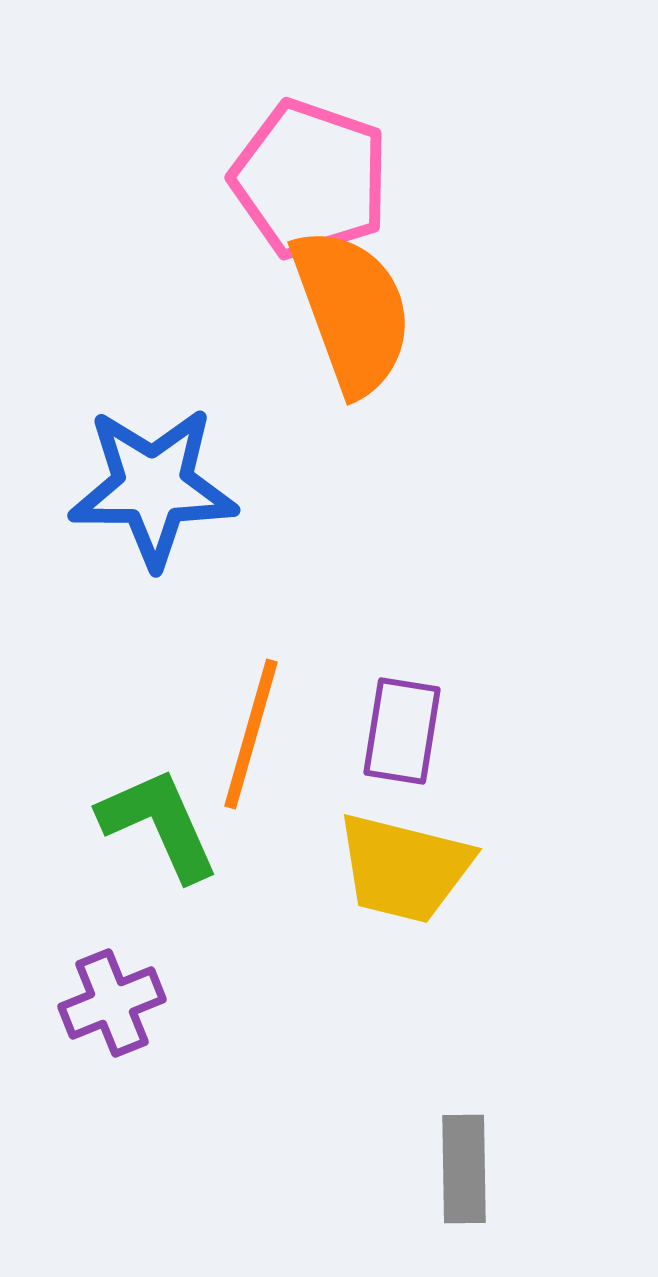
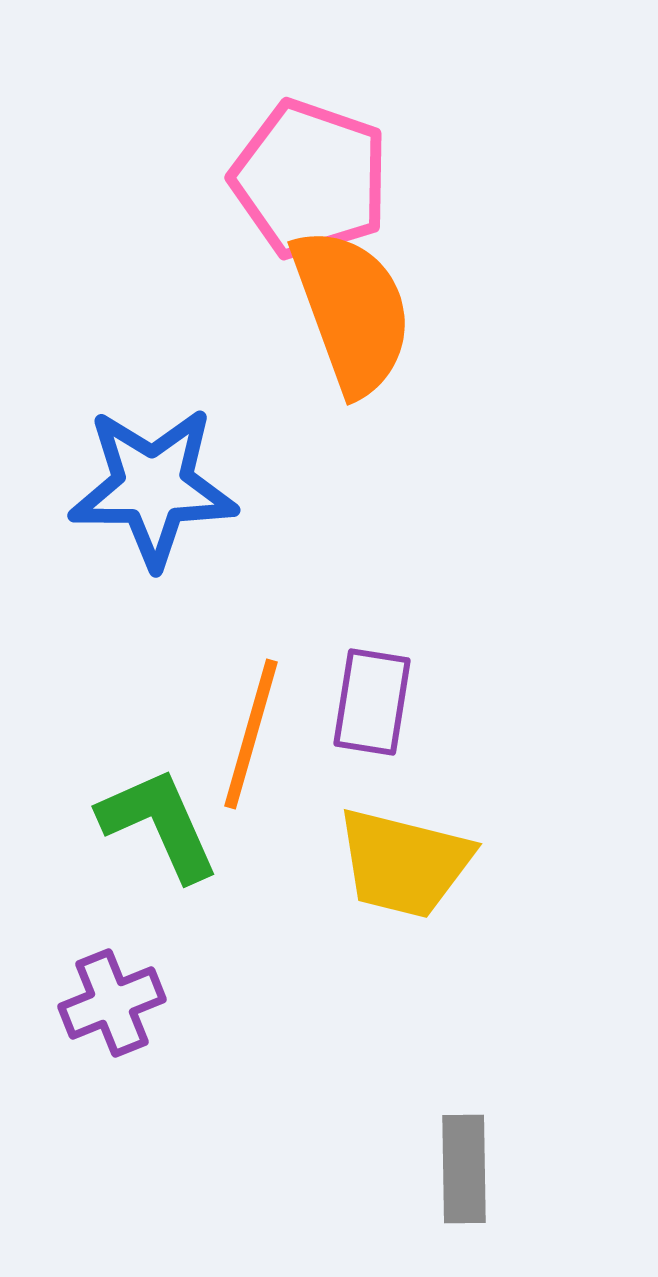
purple rectangle: moved 30 px left, 29 px up
yellow trapezoid: moved 5 px up
